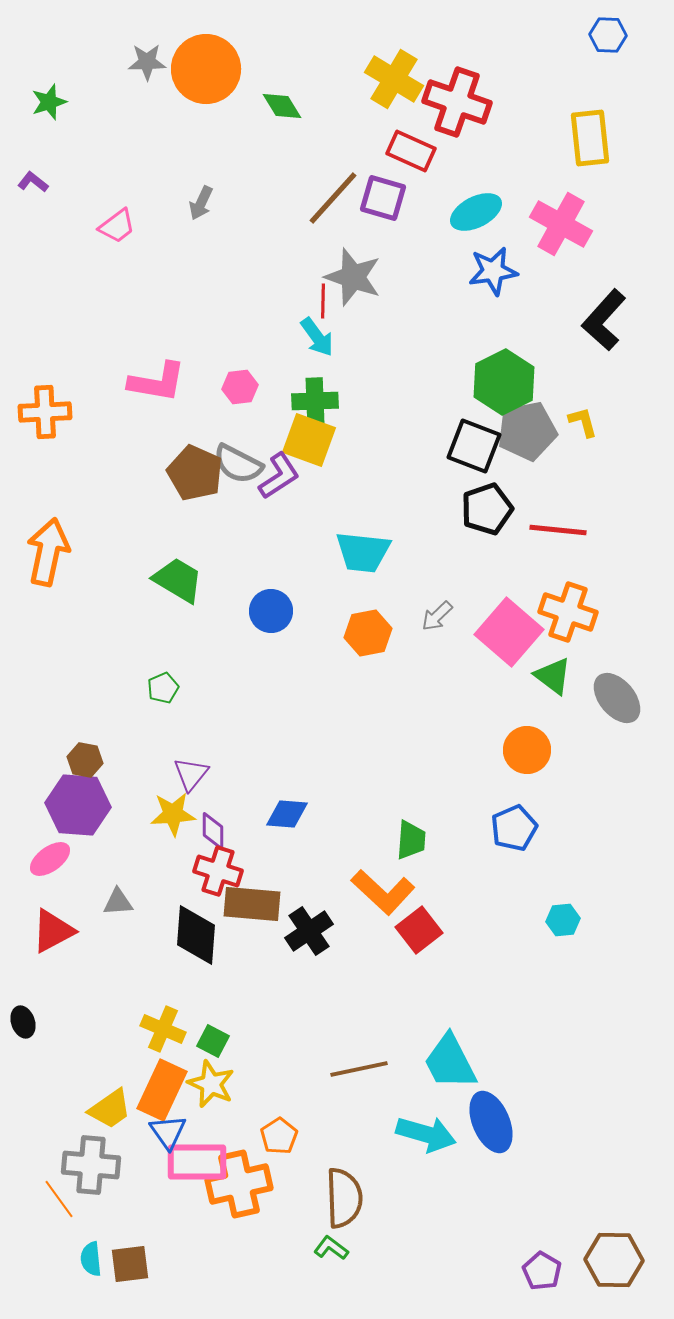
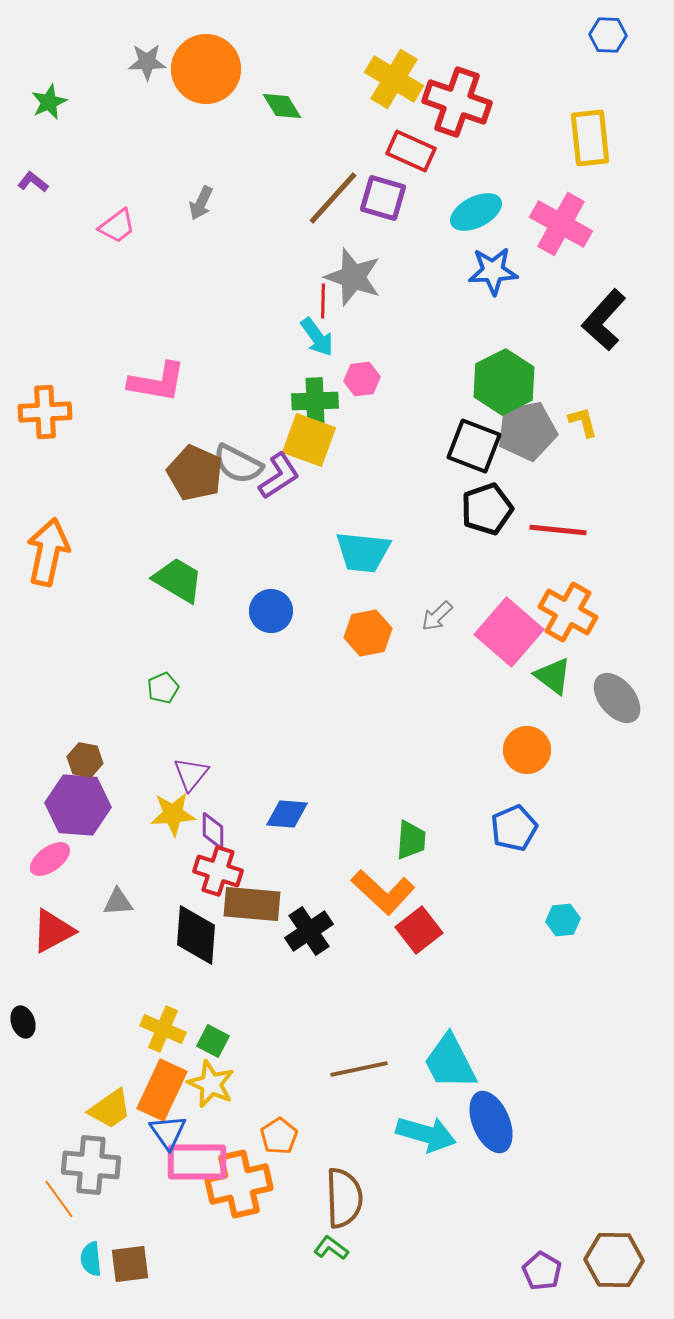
green star at (49, 102): rotated 6 degrees counterclockwise
blue star at (493, 271): rotated 6 degrees clockwise
pink hexagon at (240, 387): moved 122 px right, 8 px up
orange cross at (568, 612): rotated 10 degrees clockwise
